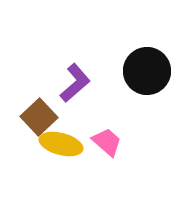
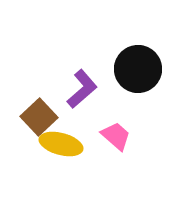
black circle: moved 9 px left, 2 px up
purple L-shape: moved 7 px right, 6 px down
pink trapezoid: moved 9 px right, 6 px up
